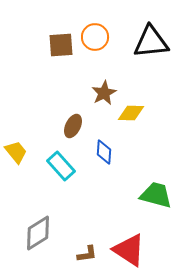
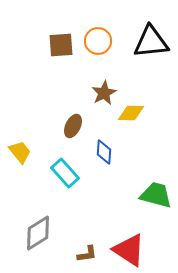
orange circle: moved 3 px right, 4 px down
yellow trapezoid: moved 4 px right
cyan rectangle: moved 4 px right, 7 px down
